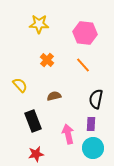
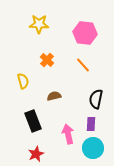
yellow semicircle: moved 3 px right, 4 px up; rotated 28 degrees clockwise
red star: rotated 14 degrees counterclockwise
